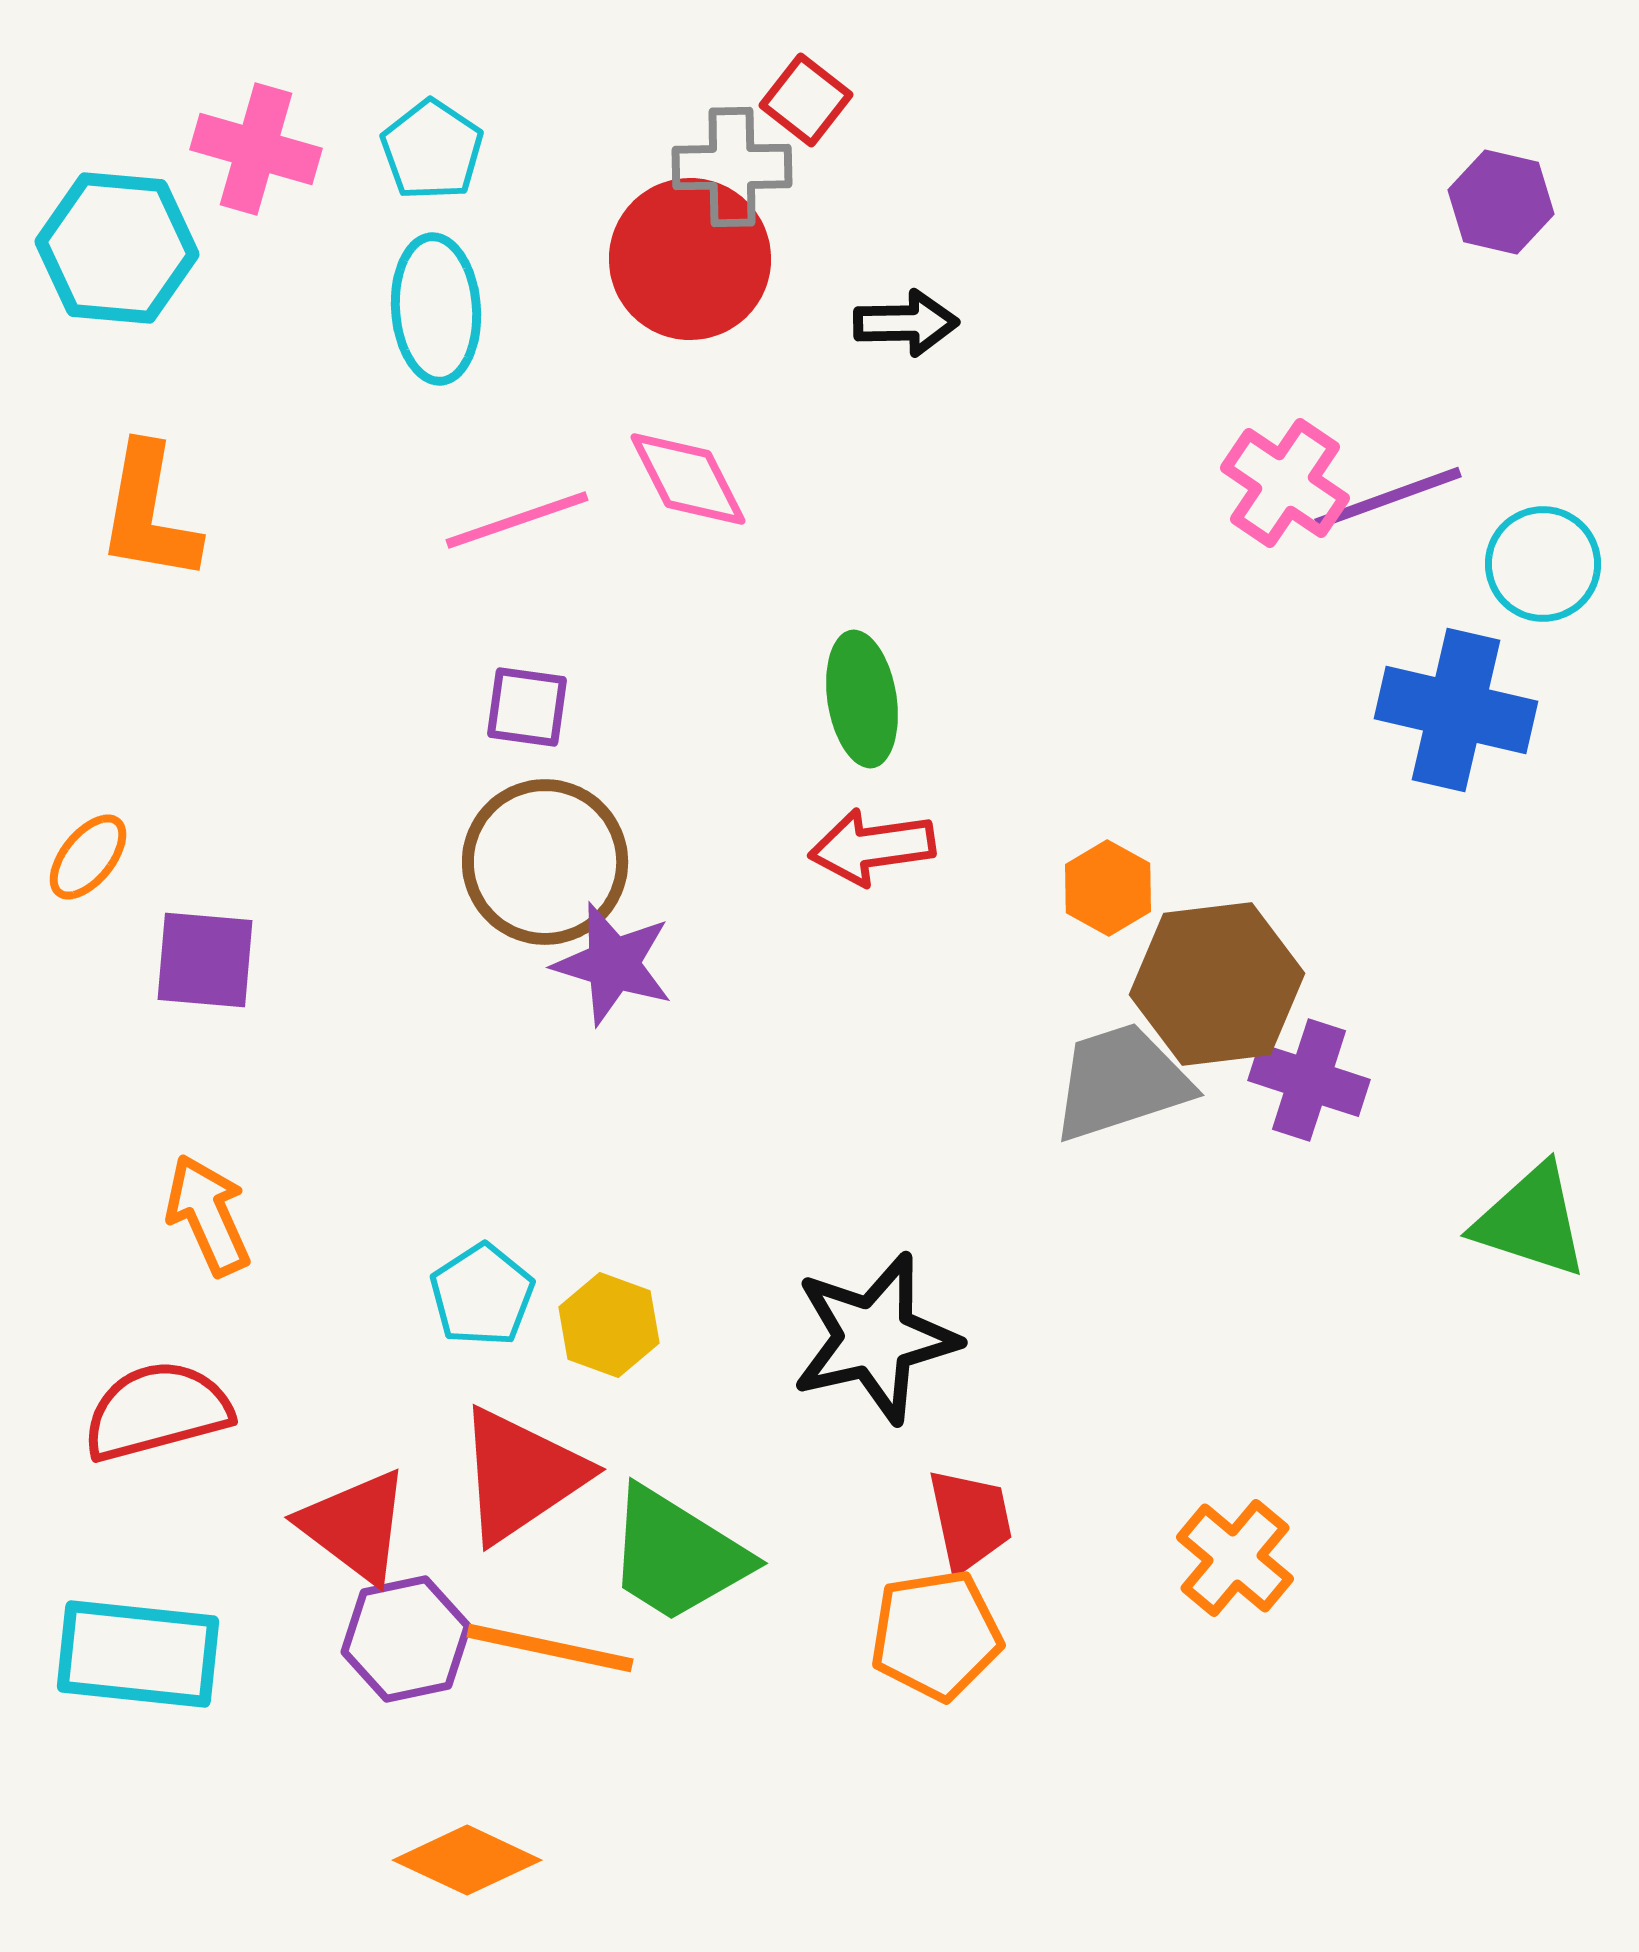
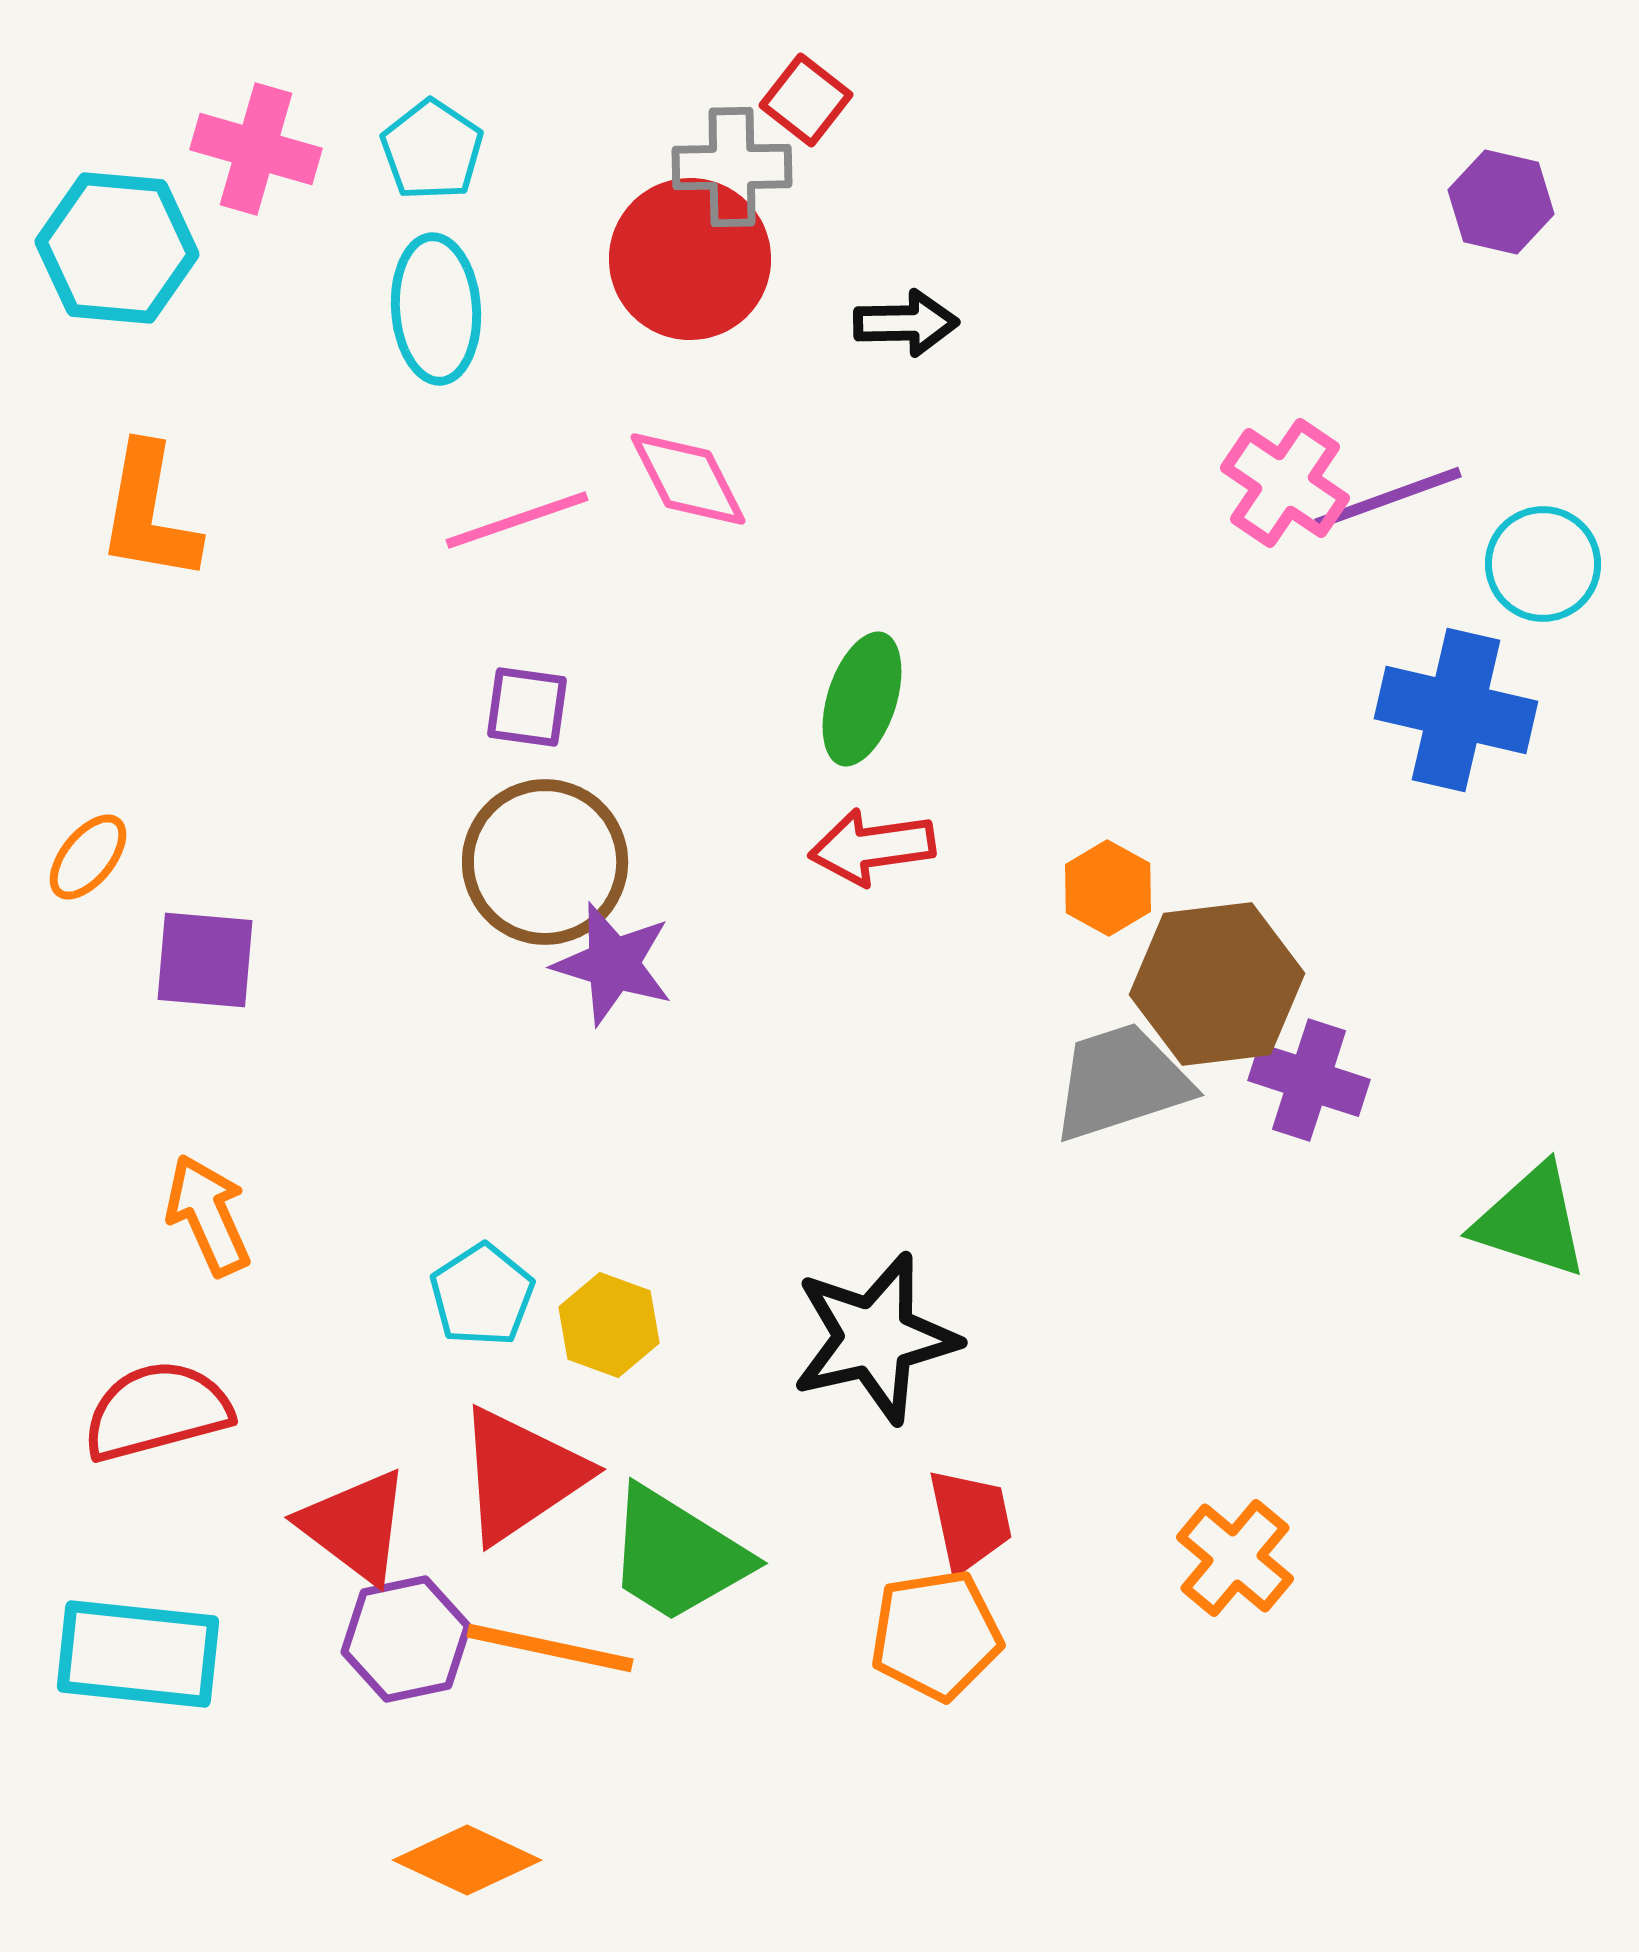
green ellipse at (862, 699): rotated 27 degrees clockwise
